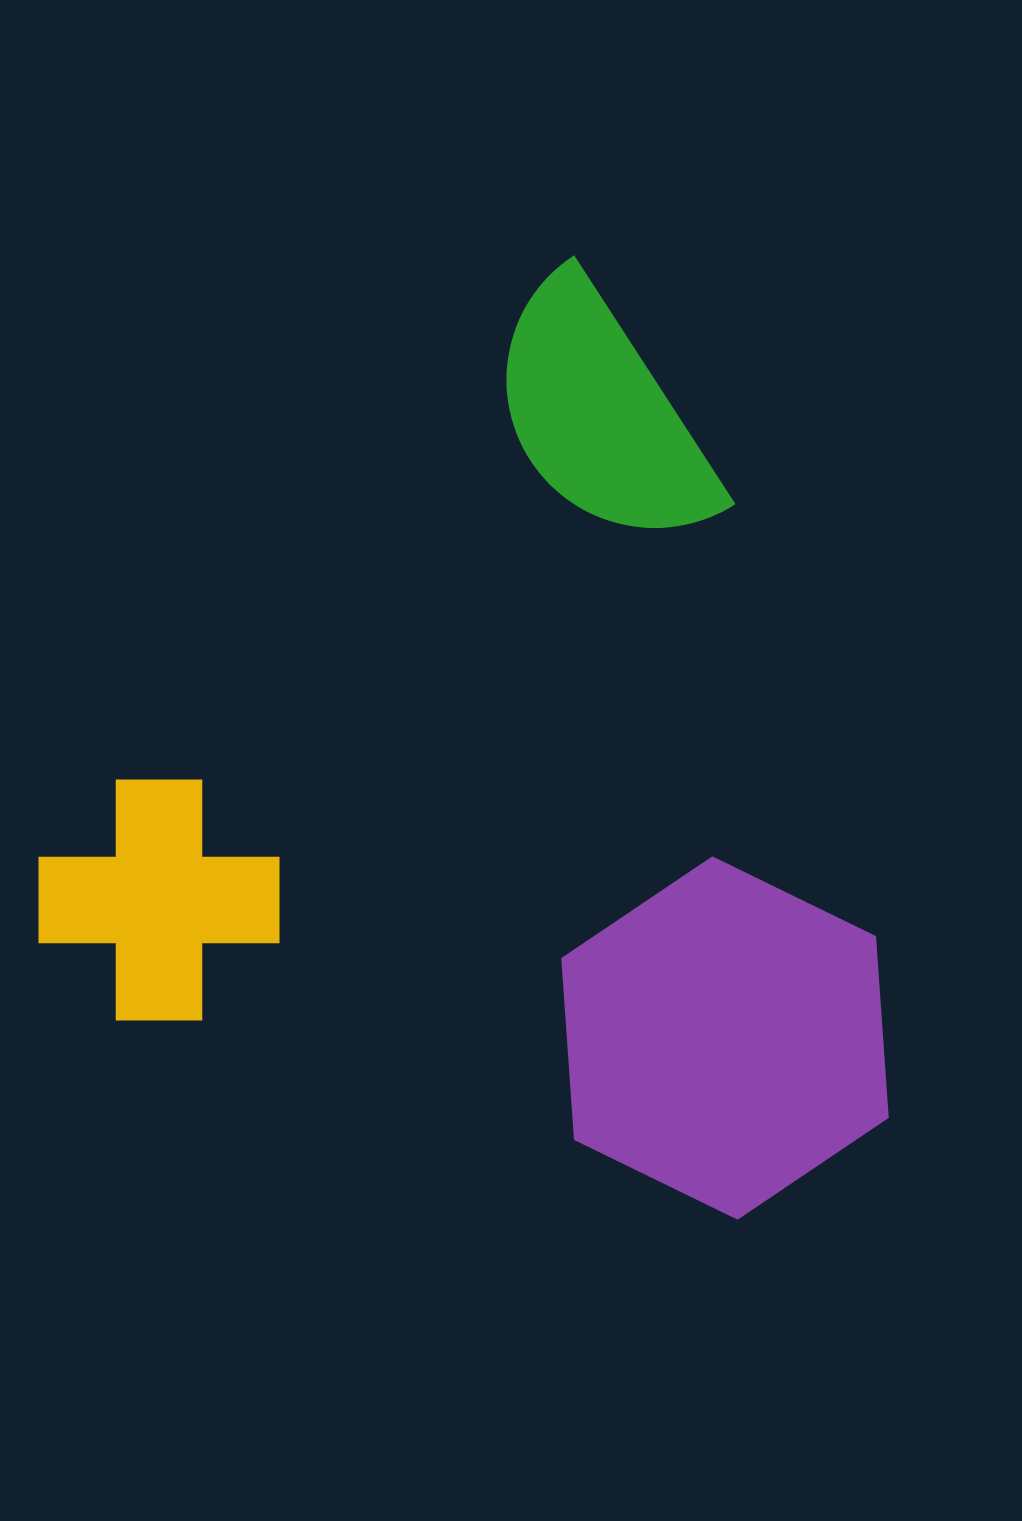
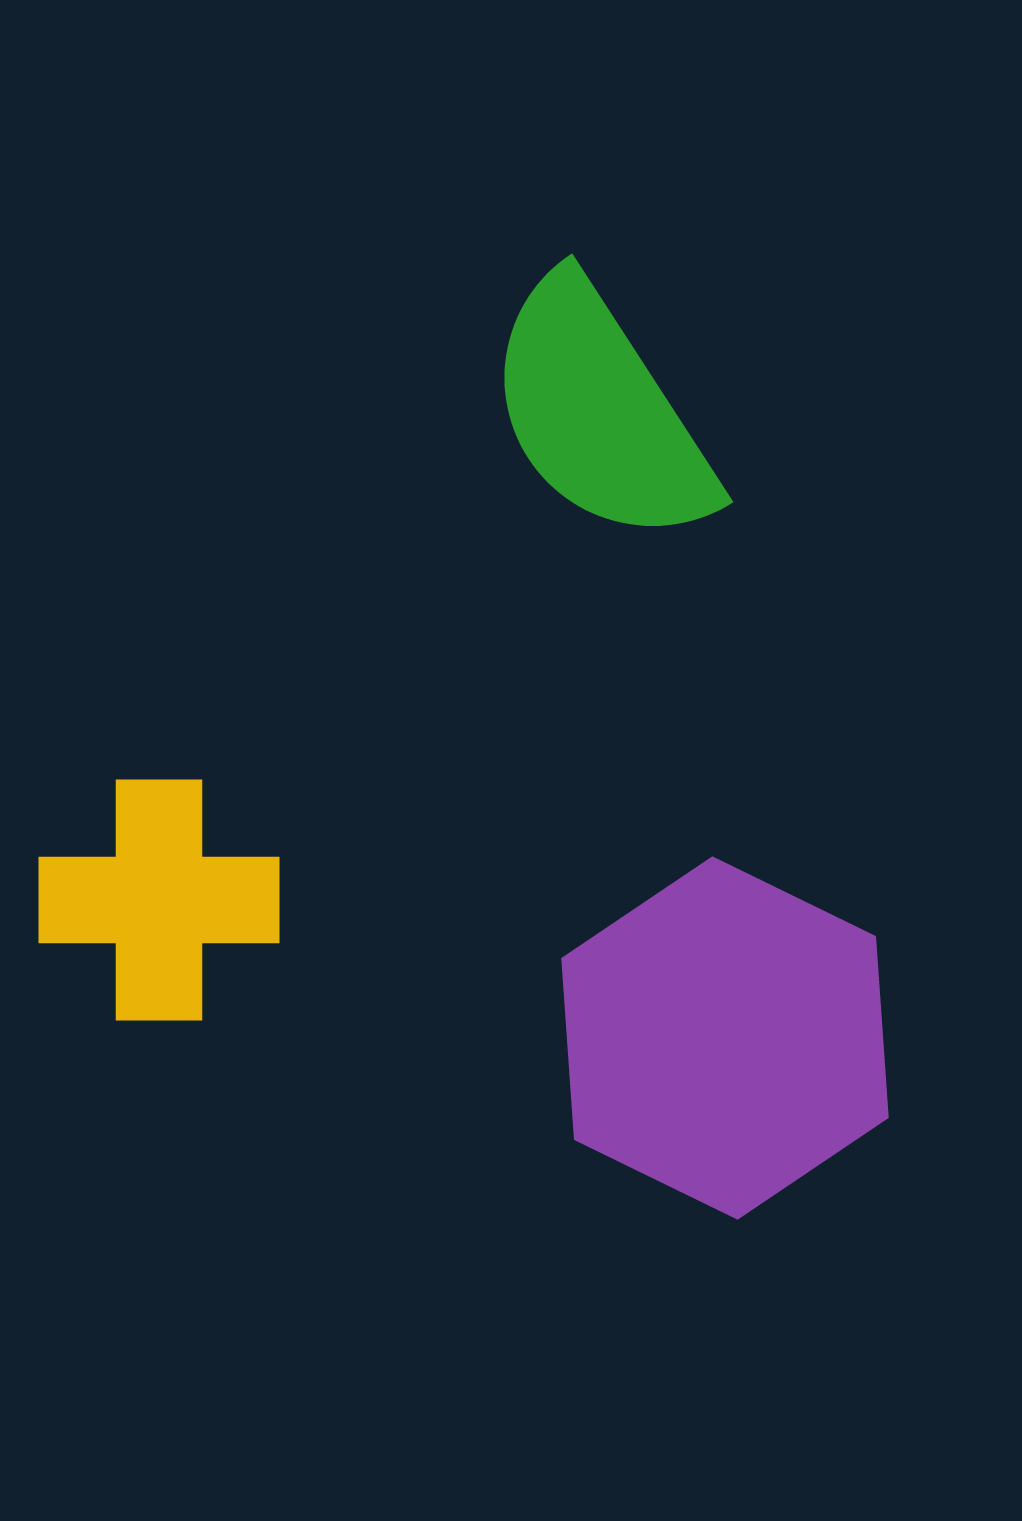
green semicircle: moved 2 px left, 2 px up
